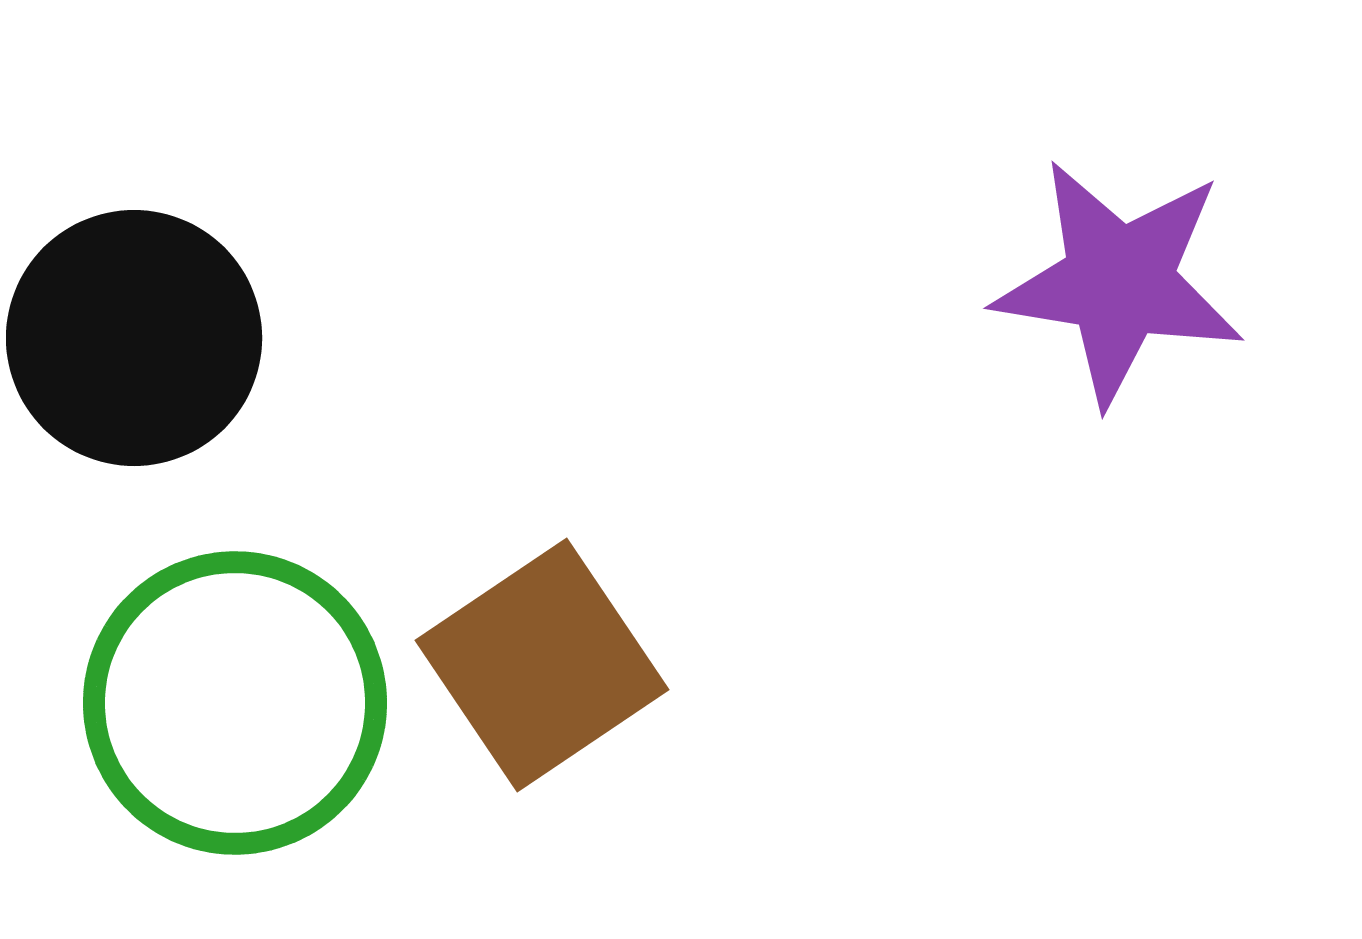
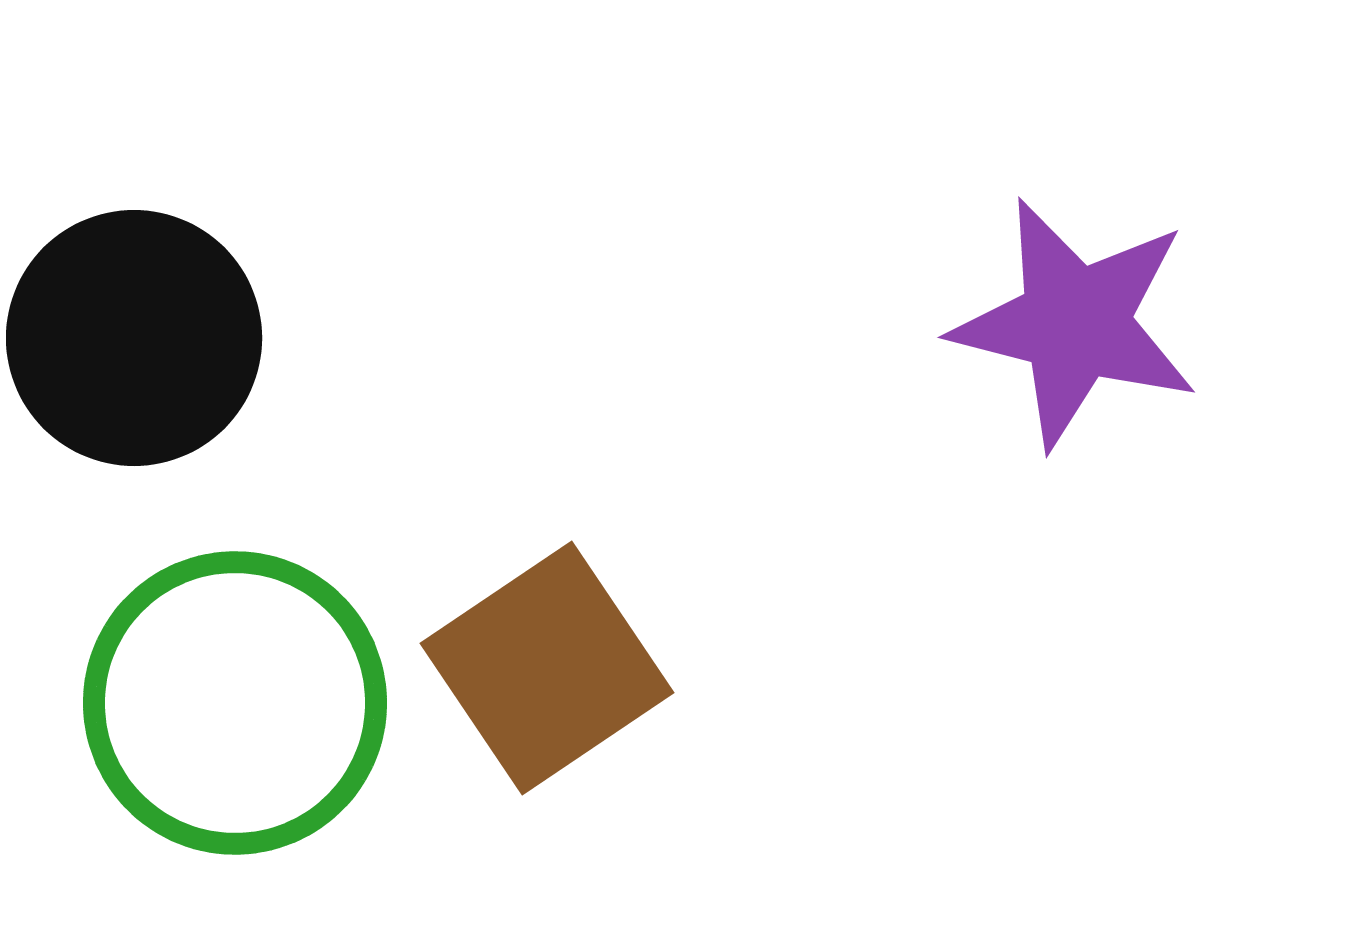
purple star: moved 44 px left, 41 px down; rotated 5 degrees clockwise
brown square: moved 5 px right, 3 px down
